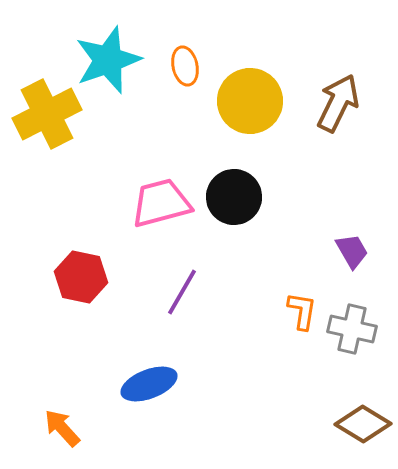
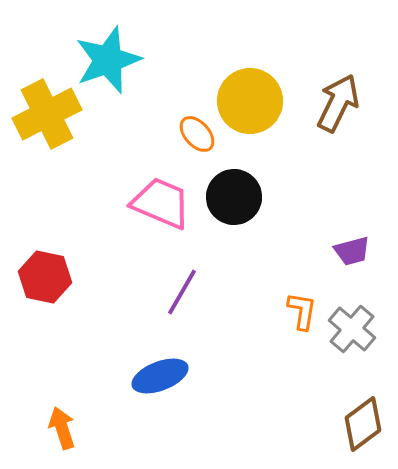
orange ellipse: moved 12 px right, 68 px down; rotated 30 degrees counterclockwise
pink trapezoid: rotated 38 degrees clockwise
purple trapezoid: rotated 105 degrees clockwise
red hexagon: moved 36 px left
gray cross: rotated 27 degrees clockwise
blue ellipse: moved 11 px right, 8 px up
brown diamond: rotated 68 degrees counterclockwise
orange arrow: rotated 24 degrees clockwise
